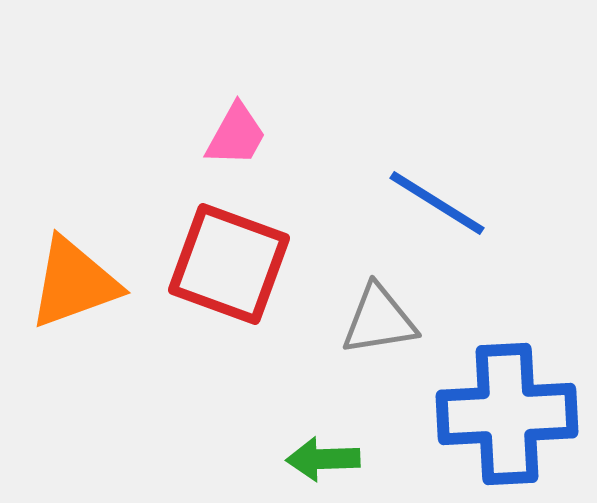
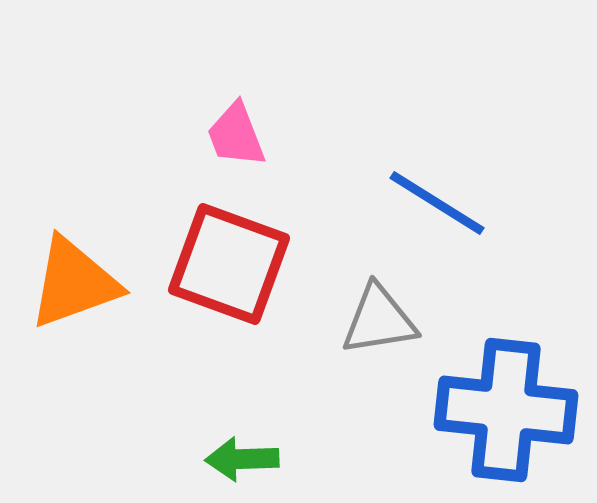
pink trapezoid: rotated 130 degrees clockwise
blue cross: moved 1 px left, 4 px up; rotated 9 degrees clockwise
green arrow: moved 81 px left
